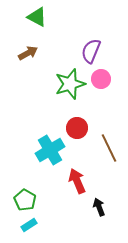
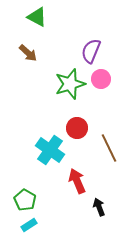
brown arrow: rotated 72 degrees clockwise
cyan cross: rotated 24 degrees counterclockwise
